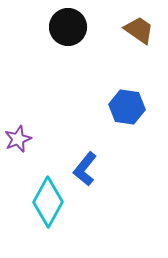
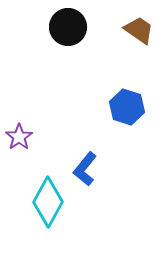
blue hexagon: rotated 8 degrees clockwise
purple star: moved 1 px right, 2 px up; rotated 12 degrees counterclockwise
